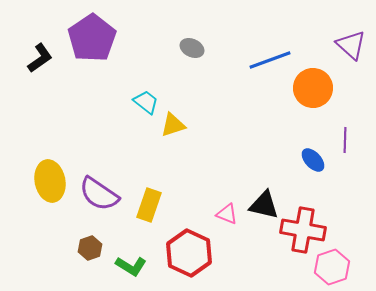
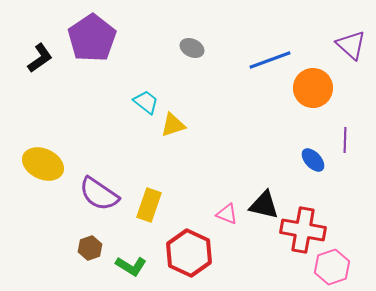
yellow ellipse: moved 7 px left, 17 px up; rotated 54 degrees counterclockwise
